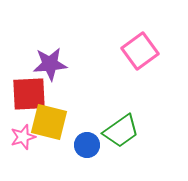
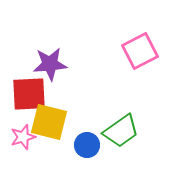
pink square: rotated 9 degrees clockwise
